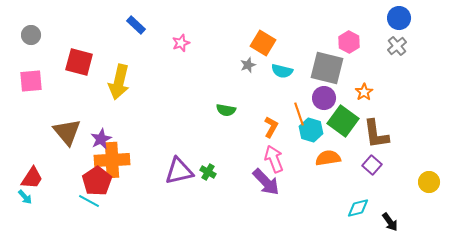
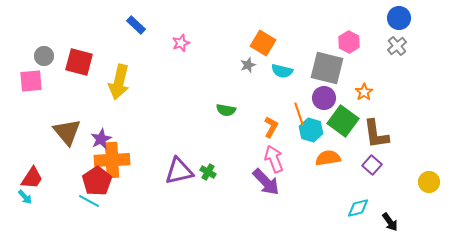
gray circle: moved 13 px right, 21 px down
